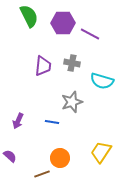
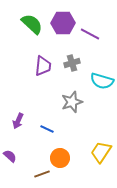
green semicircle: moved 3 px right, 8 px down; rotated 20 degrees counterclockwise
gray cross: rotated 28 degrees counterclockwise
blue line: moved 5 px left, 7 px down; rotated 16 degrees clockwise
